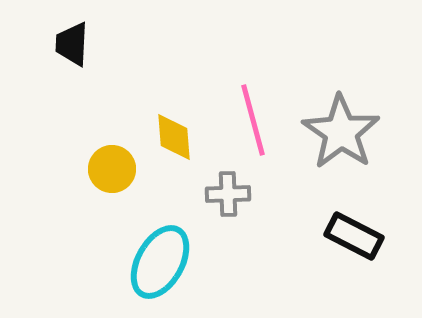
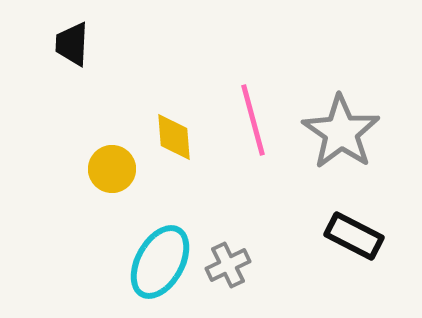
gray cross: moved 71 px down; rotated 24 degrees counterclockwise
